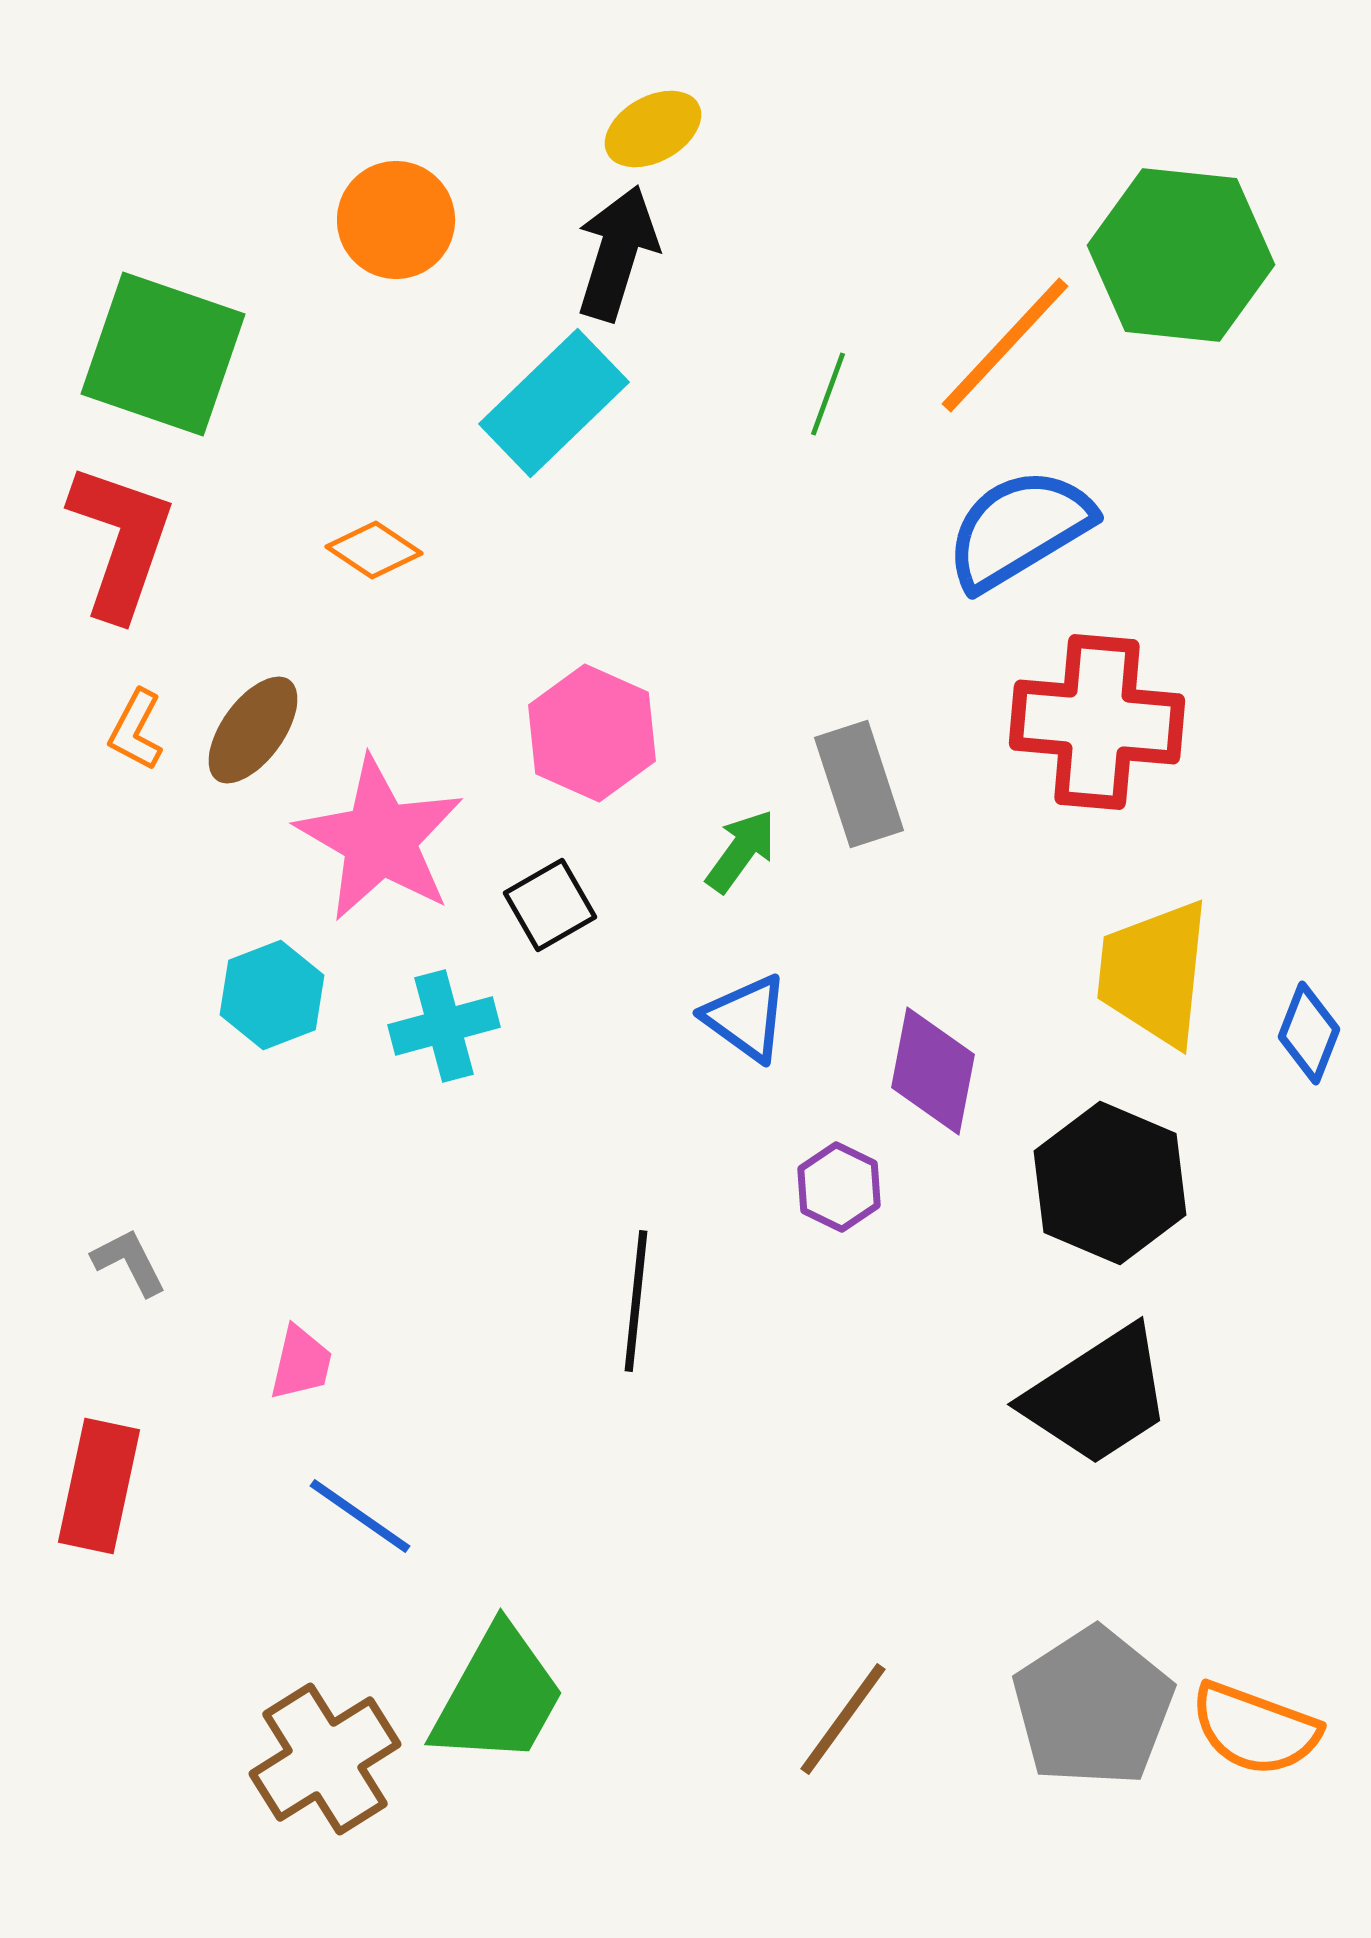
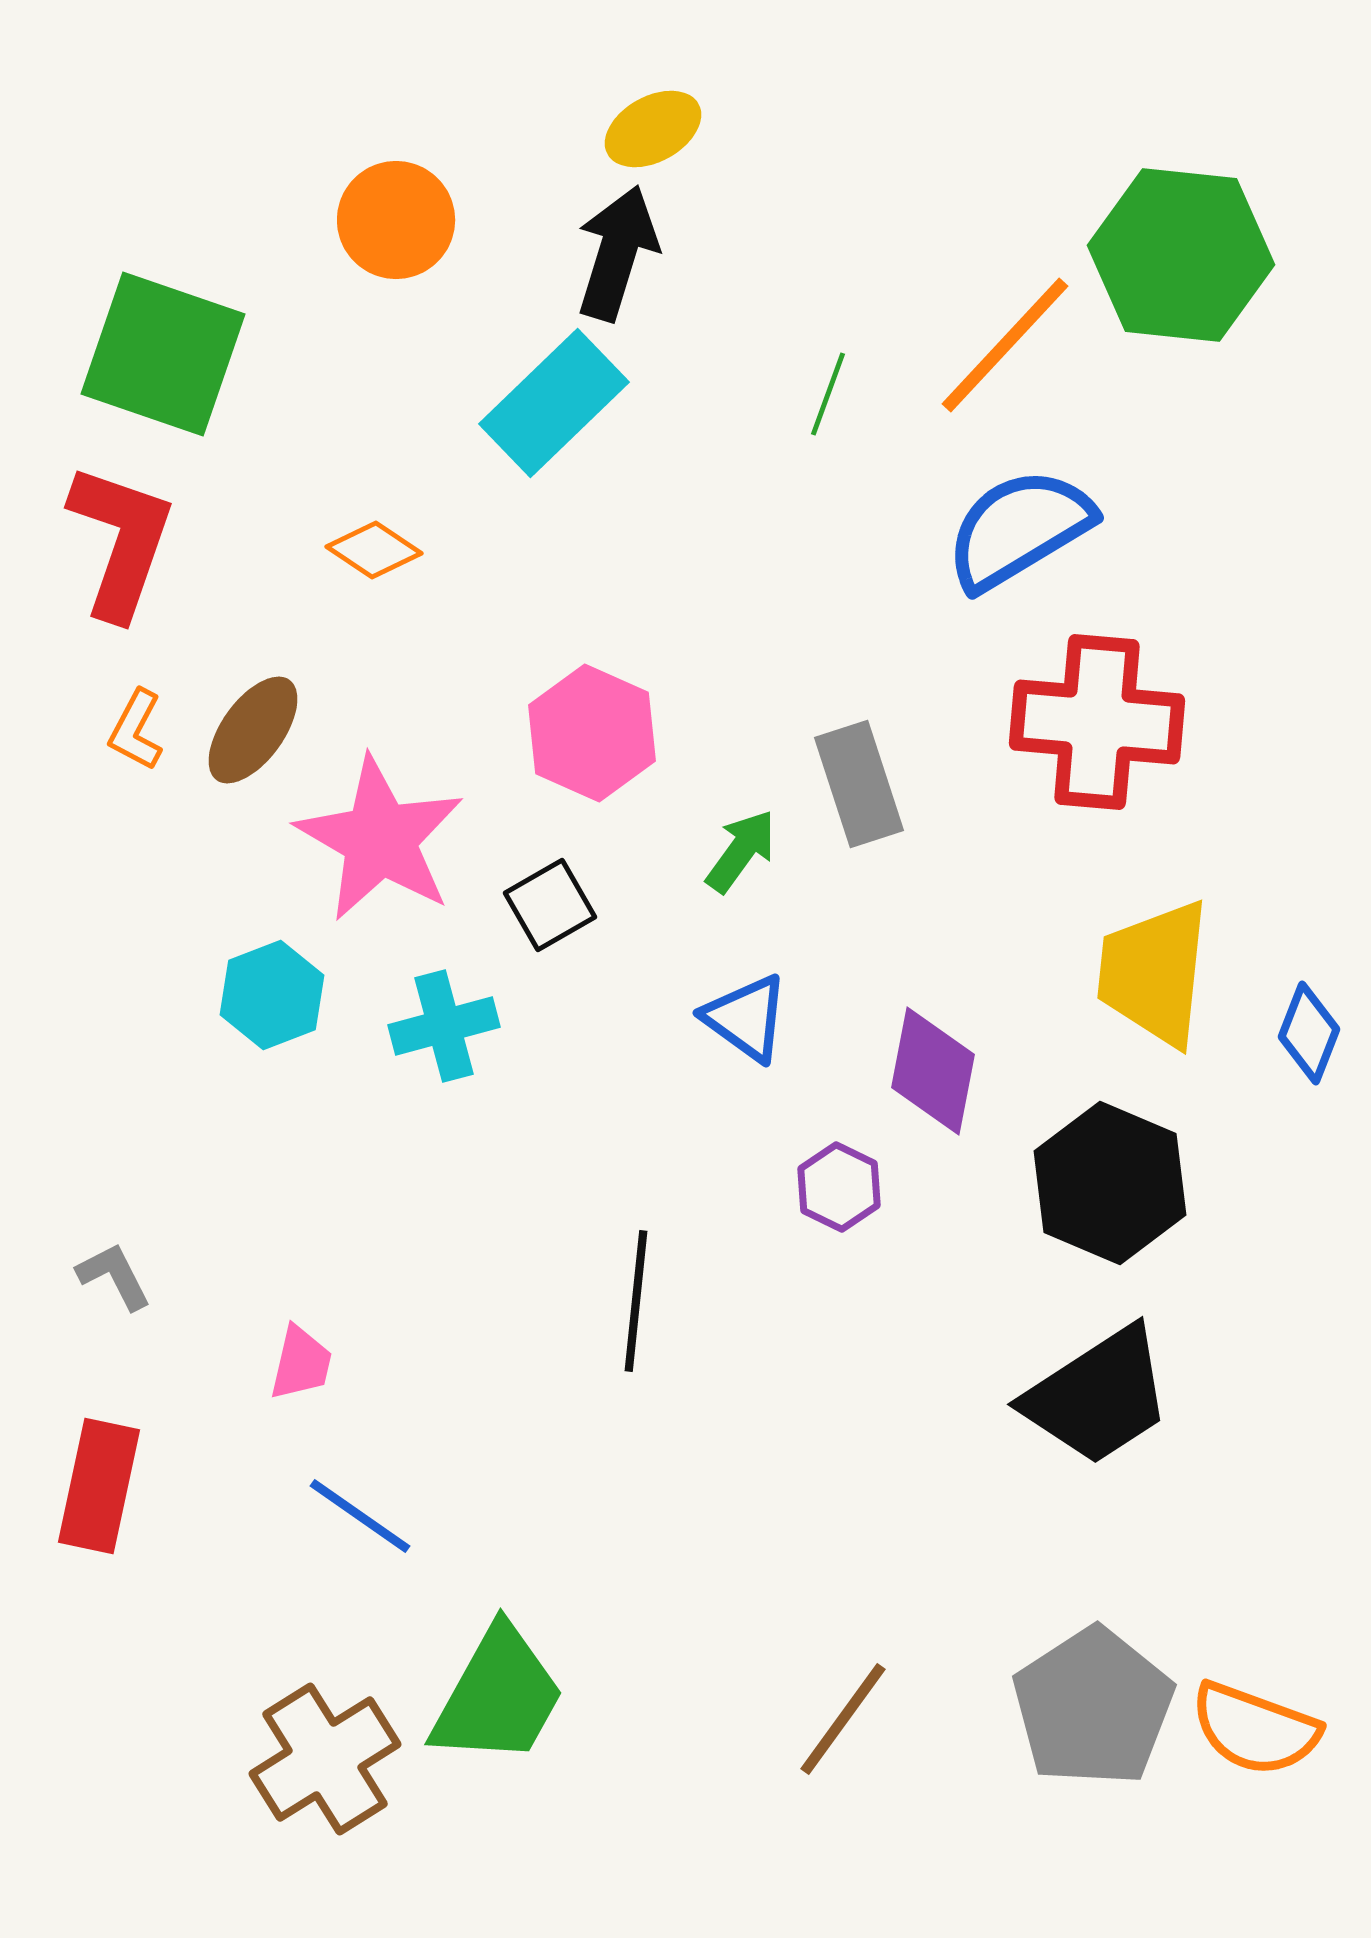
gray L-shape: moved 15 px left, 14 px down
